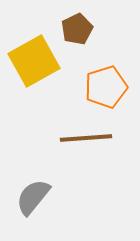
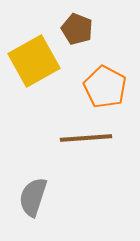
brown pentagon: rotated 24 degrees counterclockwise
orange pentagon: moved 1 px left; rotated 27 degrees counterclockwise
gray semicircle: rotated 21 degrees counterclockwise
